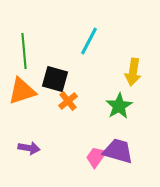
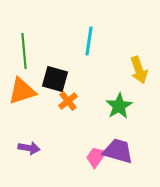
cyan line: rotated 20 degrees counterclockwise
yellow arrow: moved 6 px right, 2 px up; rotated 28 degrees counterclockwise
